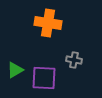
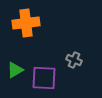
orange cross: moved 22 px left; rotated 16 degrees counterclockwise
gray cross: rotated 14 degrees clockwise
